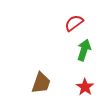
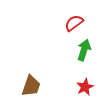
brown trapezoid: moved 10 px left, 3 px down
red star: rotated 12 degrees clockwise
